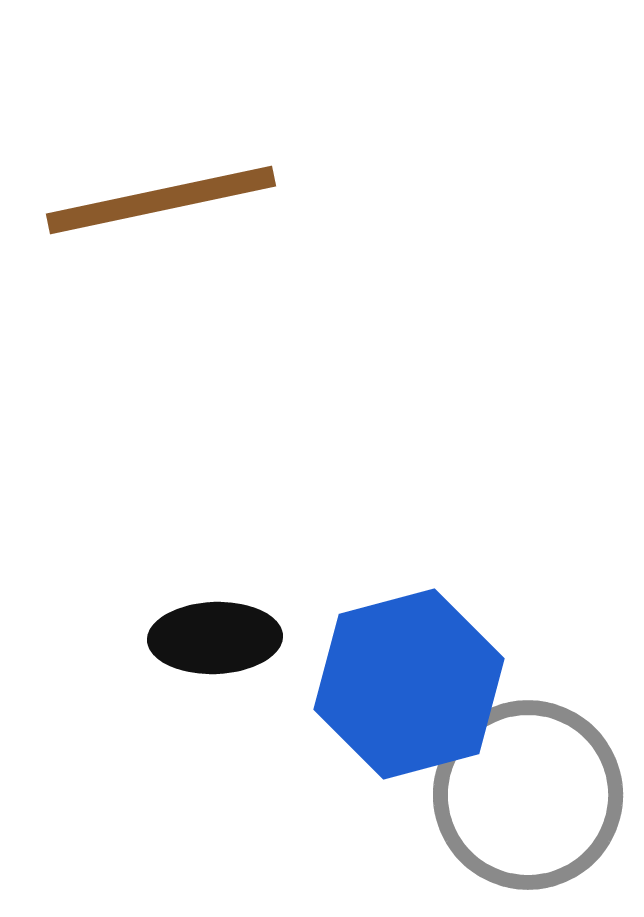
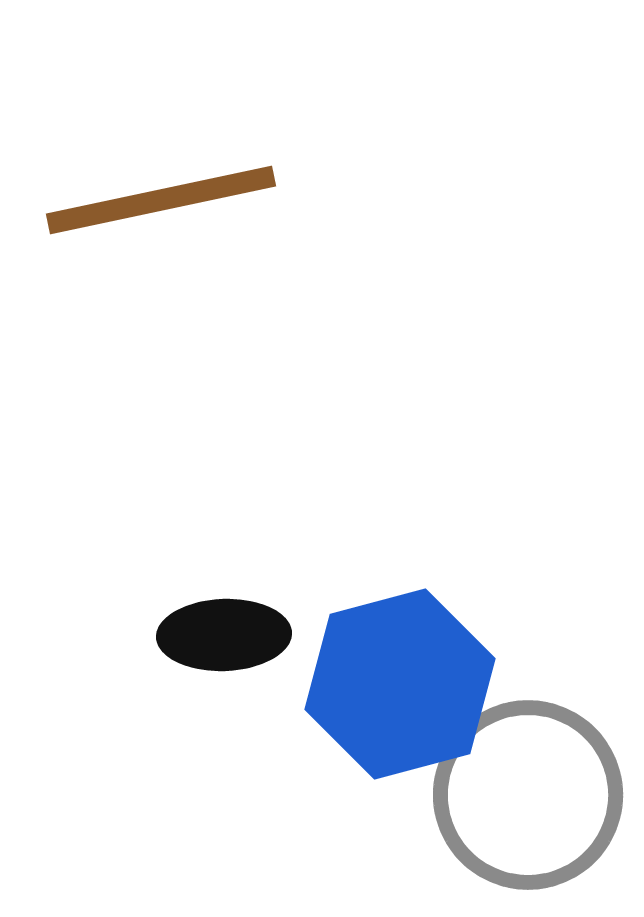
black ellipse: moved 9 px right, 3 px up
blue hexagon: moved 9 px left
